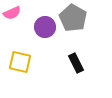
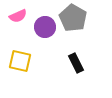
pink semicircle: moved 6 px right, 3 px down
yellow square: moved 1 px up
